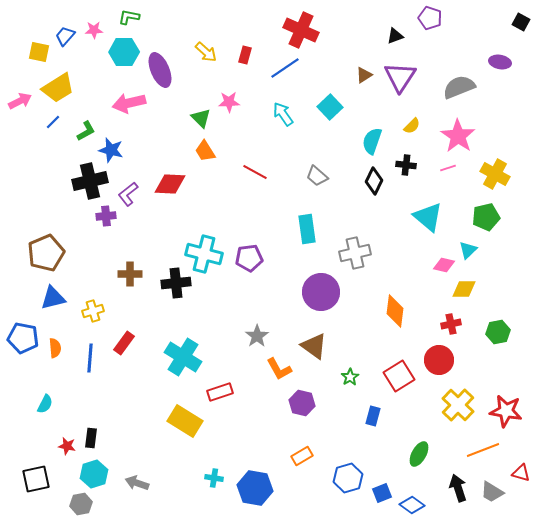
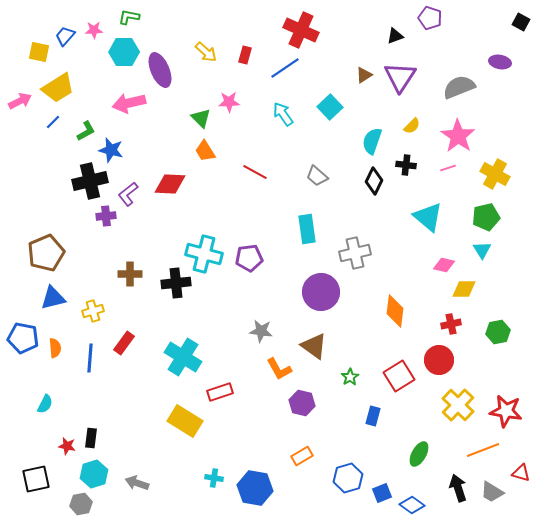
cyan triangle at (468, 250): moved 14 px right; rotated 18 degrees counterclockwise
gray star at (257, 336): moved 4 px right, 5 px up; rotated 30 degrees counterclockwise
